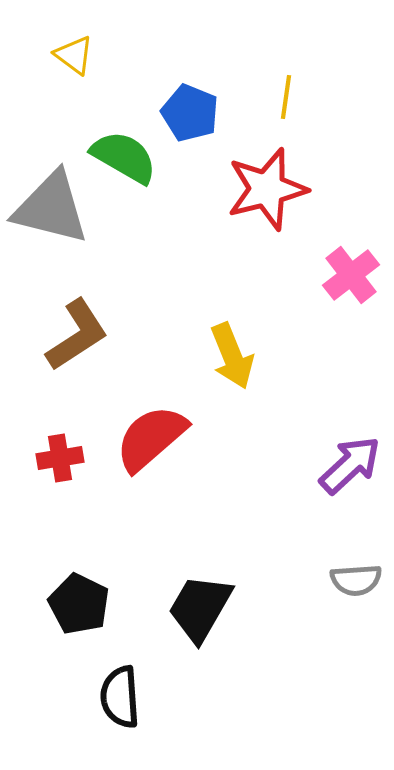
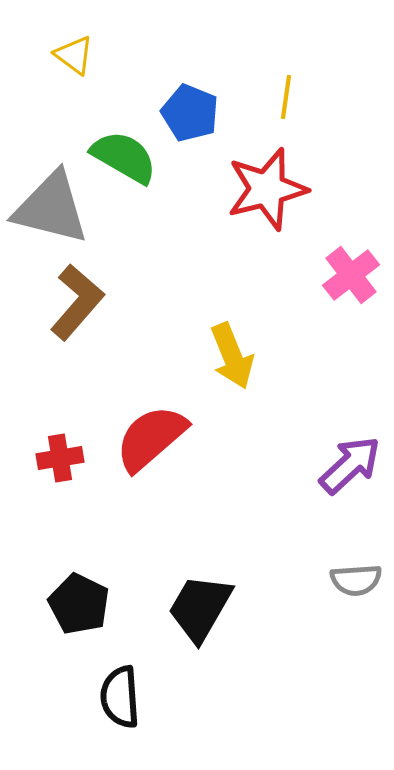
brown L-shape: moved 33 px up; rotated 16 degrees counterclockwise
